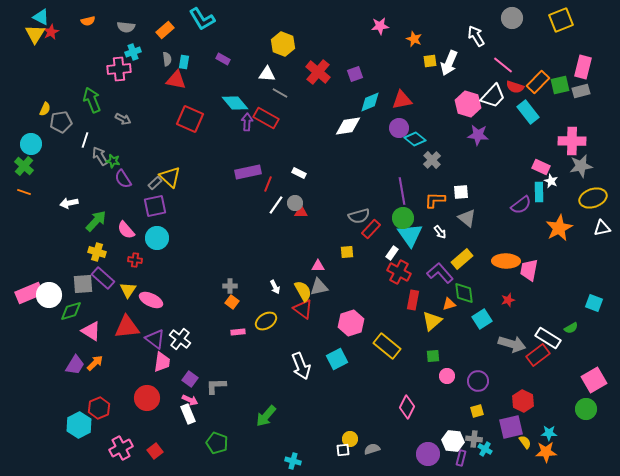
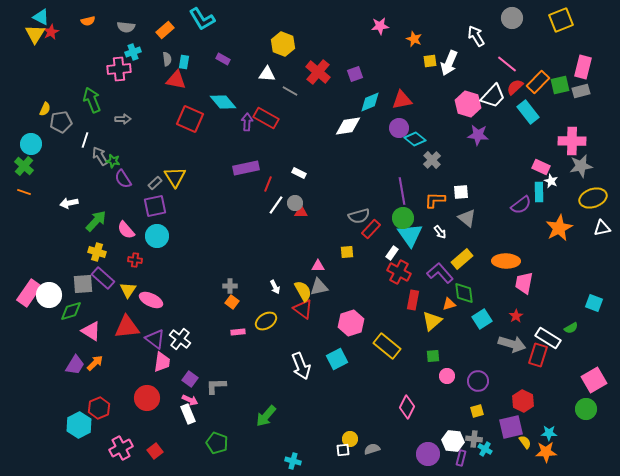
pink line at (503, 65): moved 4 px right, 1 px up
red semicircle at (515, 87): rotated 120 degrees clockwise
gray line at (280, 93): moved 10 px right, 2 px up
cyan diamond at (235, 103): moved 12 px left, 1 px up
gray arrow at (123, 119): rotated 28 degrees counterclockwise
purple rectangle at (248, 172): moved 2 px left, 4 px up
yellow triangle at (170, 177): moved 5 px right; rotated 15 degrees clockwise
cyan circle at (157, 238): moved 2 px up
pink trapezoid at (529, 270): moved 5 px left, 13 px down
pink rectangle at (29, 293): rotated 32 degrees counterclockwise
red star at (508, 300): moved 8 px right, 16 px down; rotated 16 degrees counterclockwise
red rectangle at (538, 355): rotated 35 degrees counterclockwise
